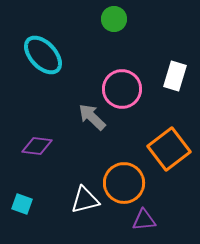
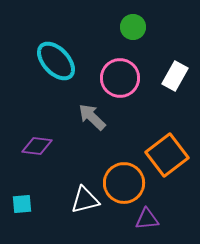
green circle: moved 19 px right, 8 px down
cyan ellipse: moved 13 px right, 6 px down
white rectangle: rotated 12 degrees clockwise
pink circle: moved 2 px left, 11 px up
orange square: moved 2 px left, 6 px down
cyan square: rotated 25 degrees counterclockwise
purple triangle: moved 3 px right, 1 px up
